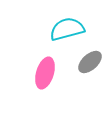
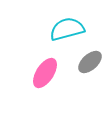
pink ellipse: rotated 16 degrees clockwise
